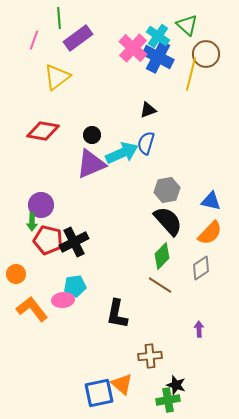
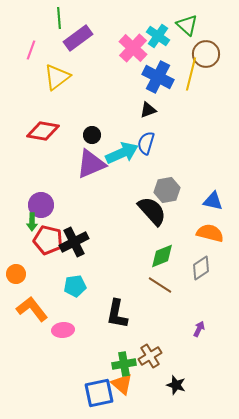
pink line: moved 3 px left, 10 px down
blue cross: moved 20 px down
blue triangle: moved 2 px right
black semicircle: moved 16 px left, 10 px up
orange semicircle: rotated 120 degrees counterclockwise
green diamond: rotated 24 degrees clockwise
pink ellipse: moved 30 px down
purple arrow: rotated 28 degrees clockwise
brown cross: rotated 25 degrees counterclockwise
green cross: moved 44 px left, 36 px up
